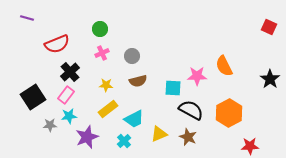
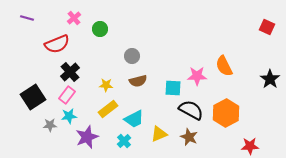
red square: moved 2 px left
pink cross: moved 28 px left, 35 px up; rotated 16 degrees counterclockwise
pink rectangle: moved 1 px right
orange hexagon: moved 3 px left
brown star: moved 1 px right
